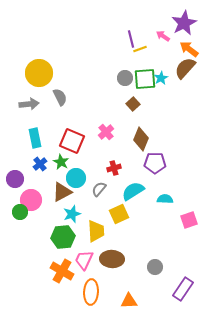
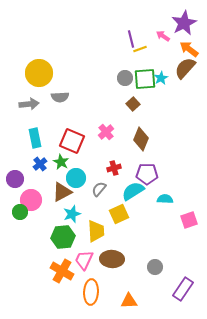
gray semicircle at (60, 97): rotated 114 degrees clockwise
purple pentagon at (155, 163): moved 8 px left, 11 px down
